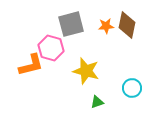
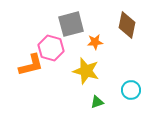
orange star: moved 11 px left, 16 px down
cyan circle: moved 1 px left, 2 px down
